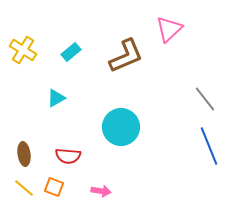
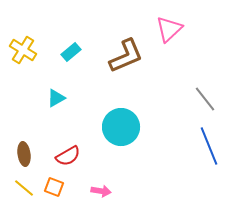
red semicircle: rotated 35 degrees counterclockwise
